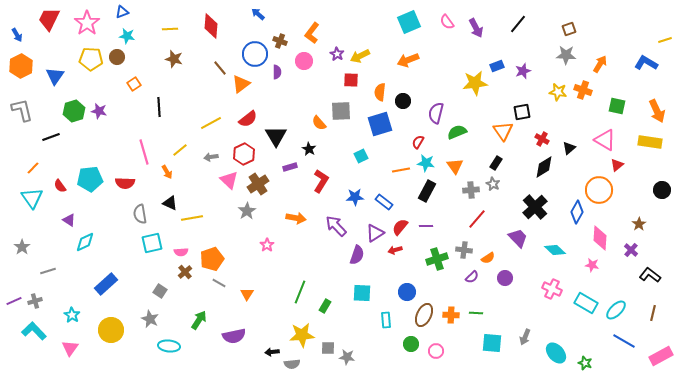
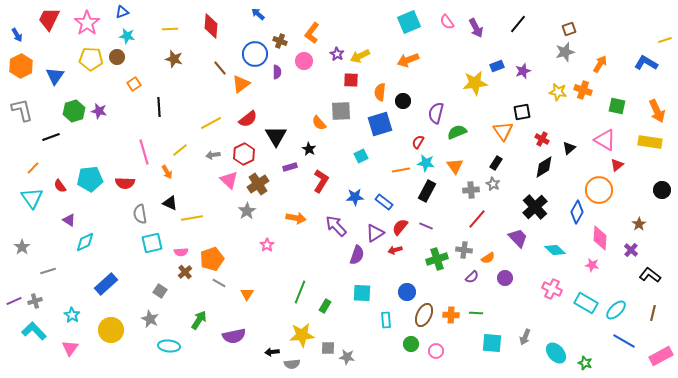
gray star at (566, 55): moved 1 px left, 3 px up; rotated 18 degrees counterclockwise
gray arrow at (211, 157): moved 2 px right, 2 px up
purple line at (426, 226): rotated 24 degrees clockwise
